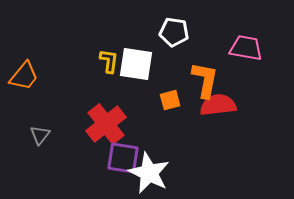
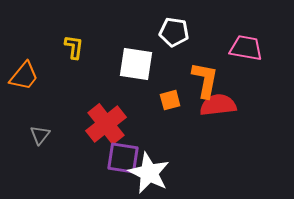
yellow L-shape: moved 35 px left, 14 px up
